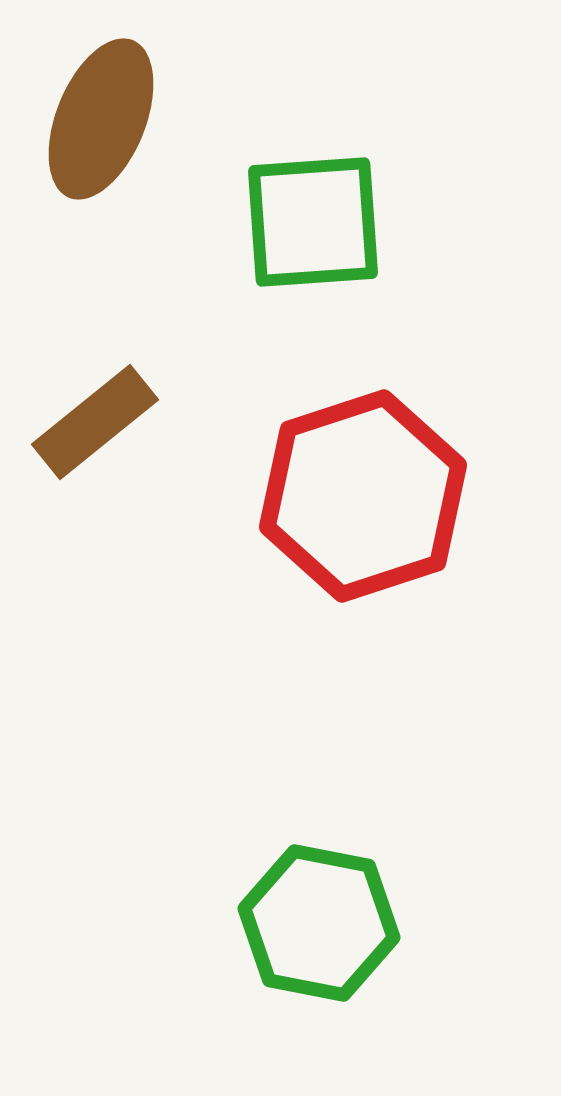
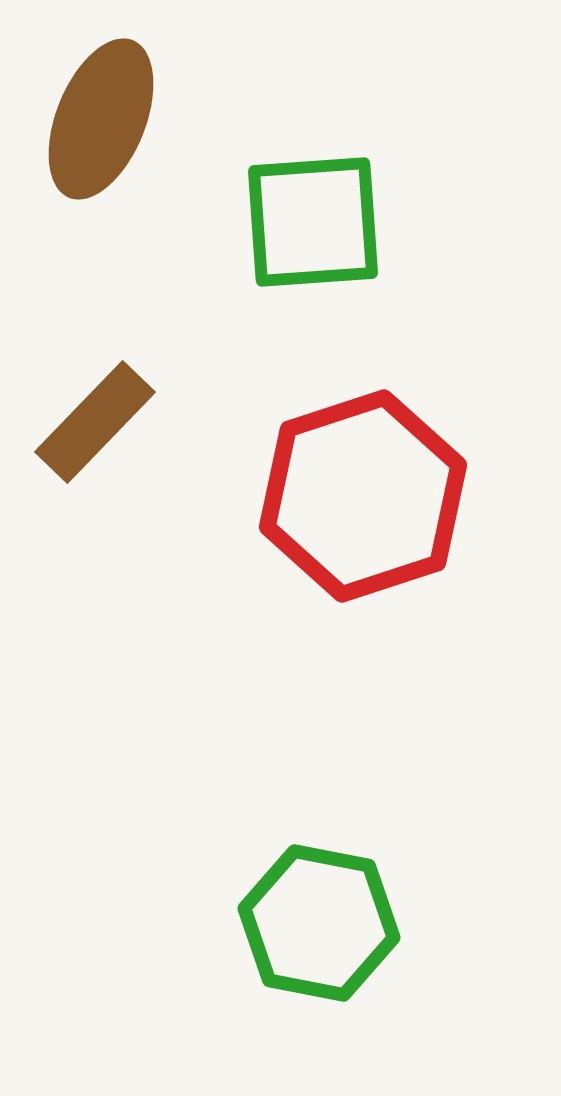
brown rectangle: rotated 7 degrees counterclockwise
